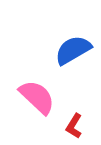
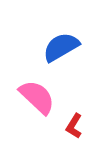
blue semicircle: moved 12 px left, 3 px up
